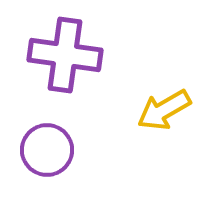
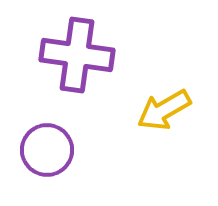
purple cross: moved 12 px right
